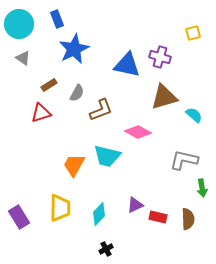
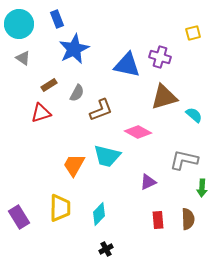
green arrow: rotated 12 degrees clockwise
purple triangle: moved 13 px right, 23 px up
red rectangle: moved 3 px down; rotated 72 degrees clockwise
